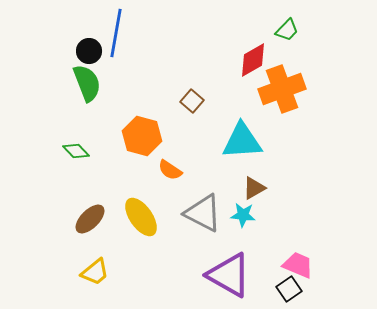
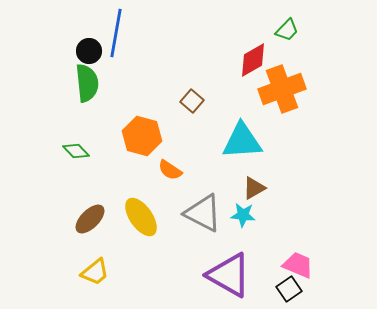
green semicircle: rotated 15 degrees clockwise
